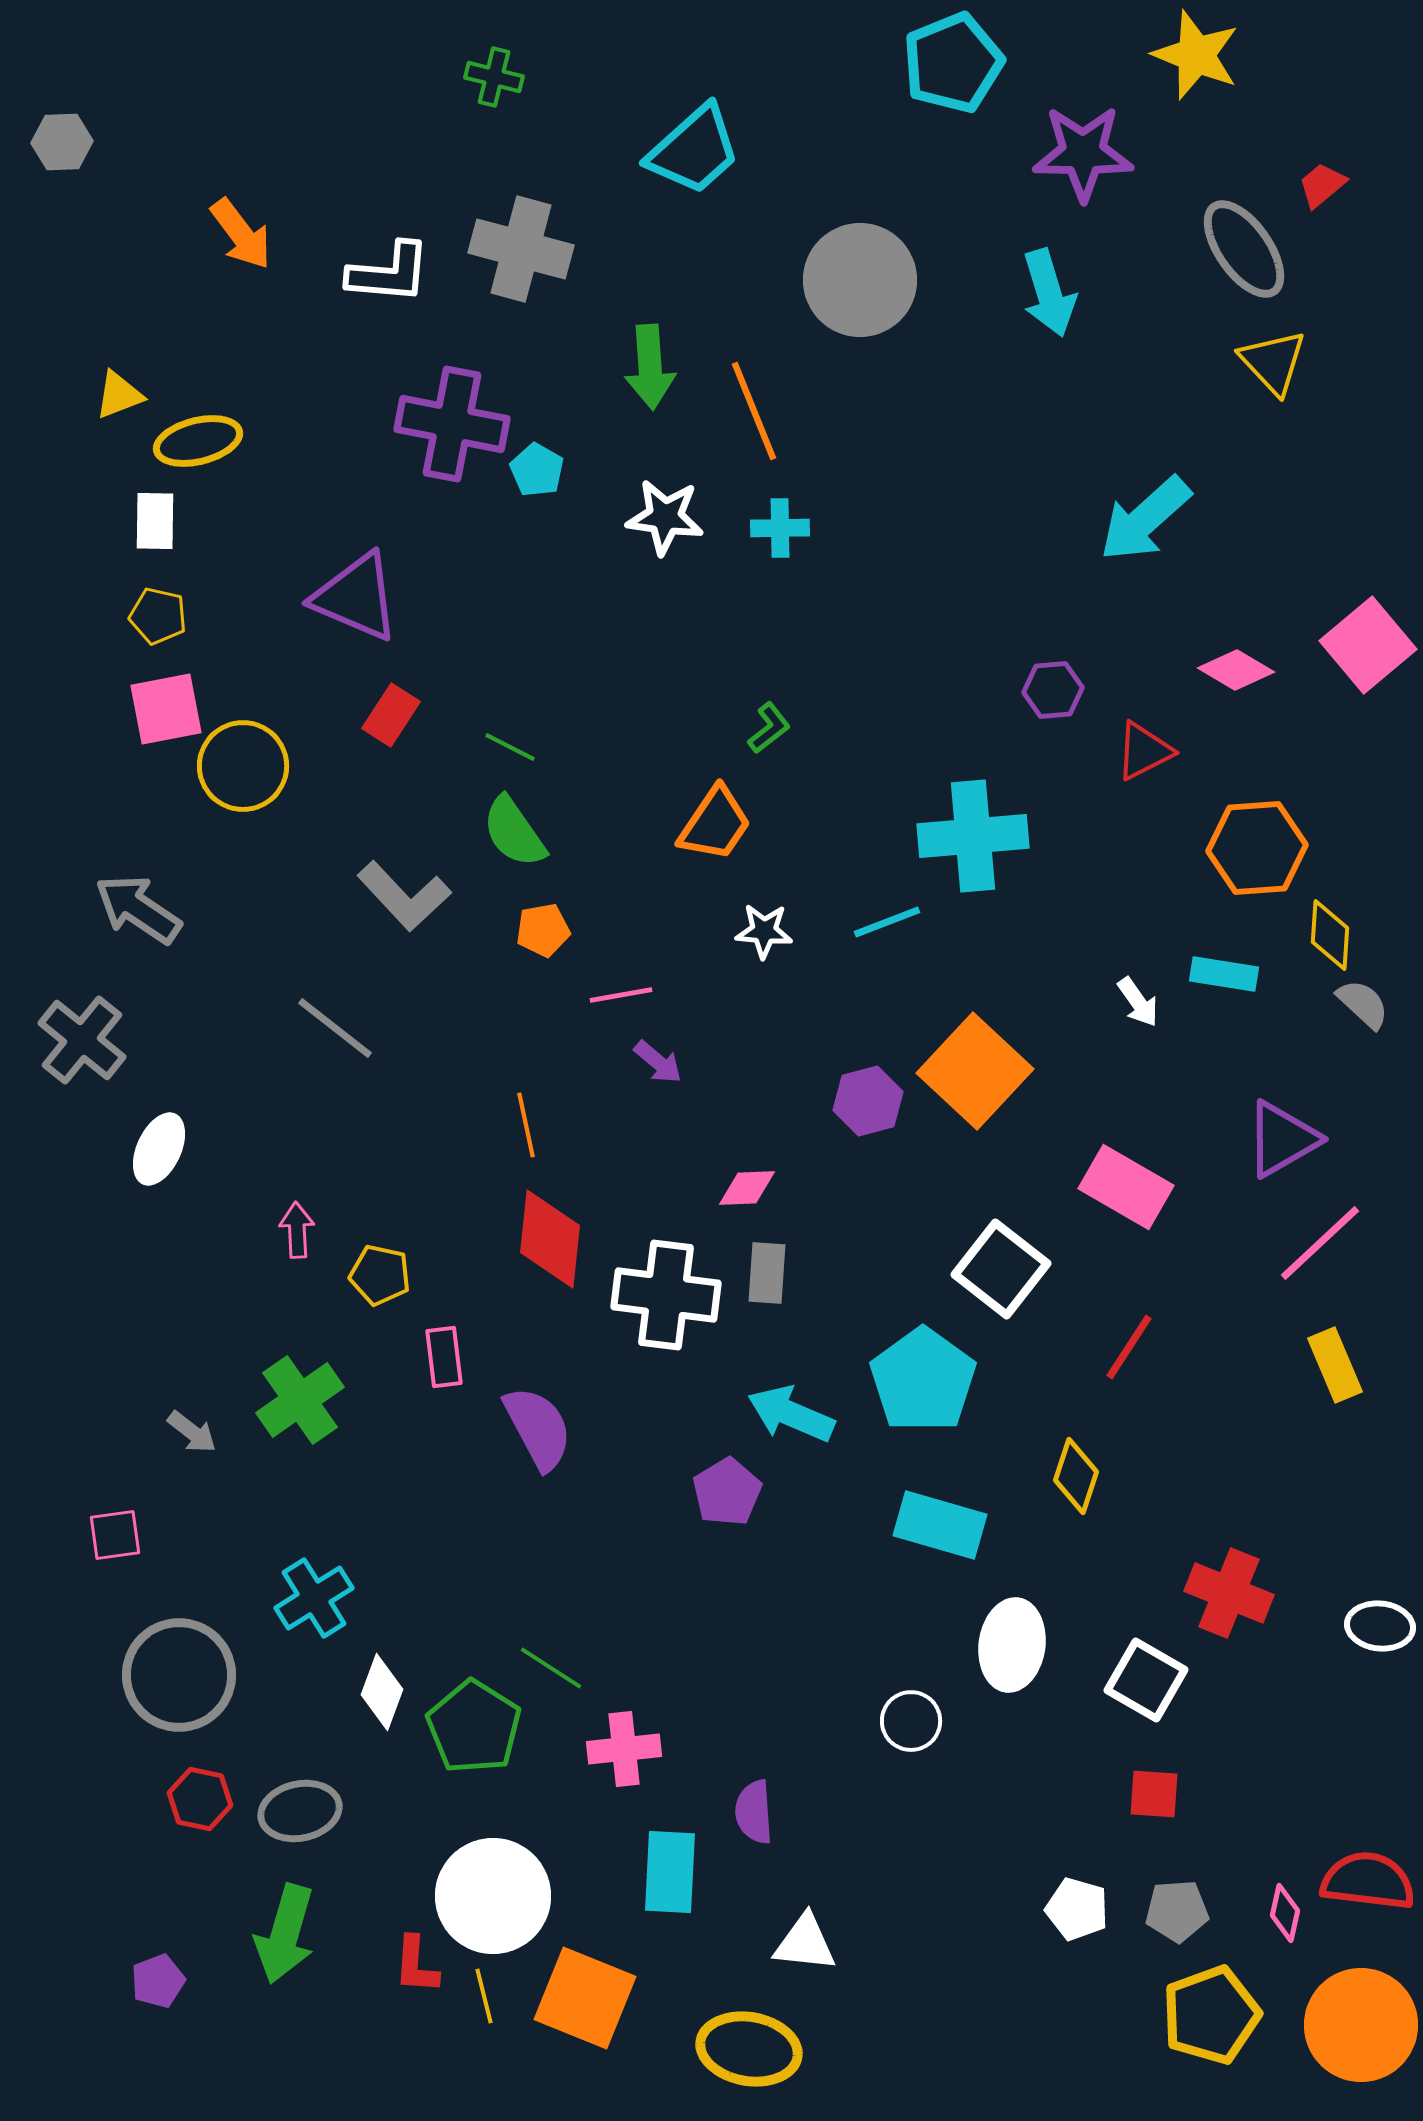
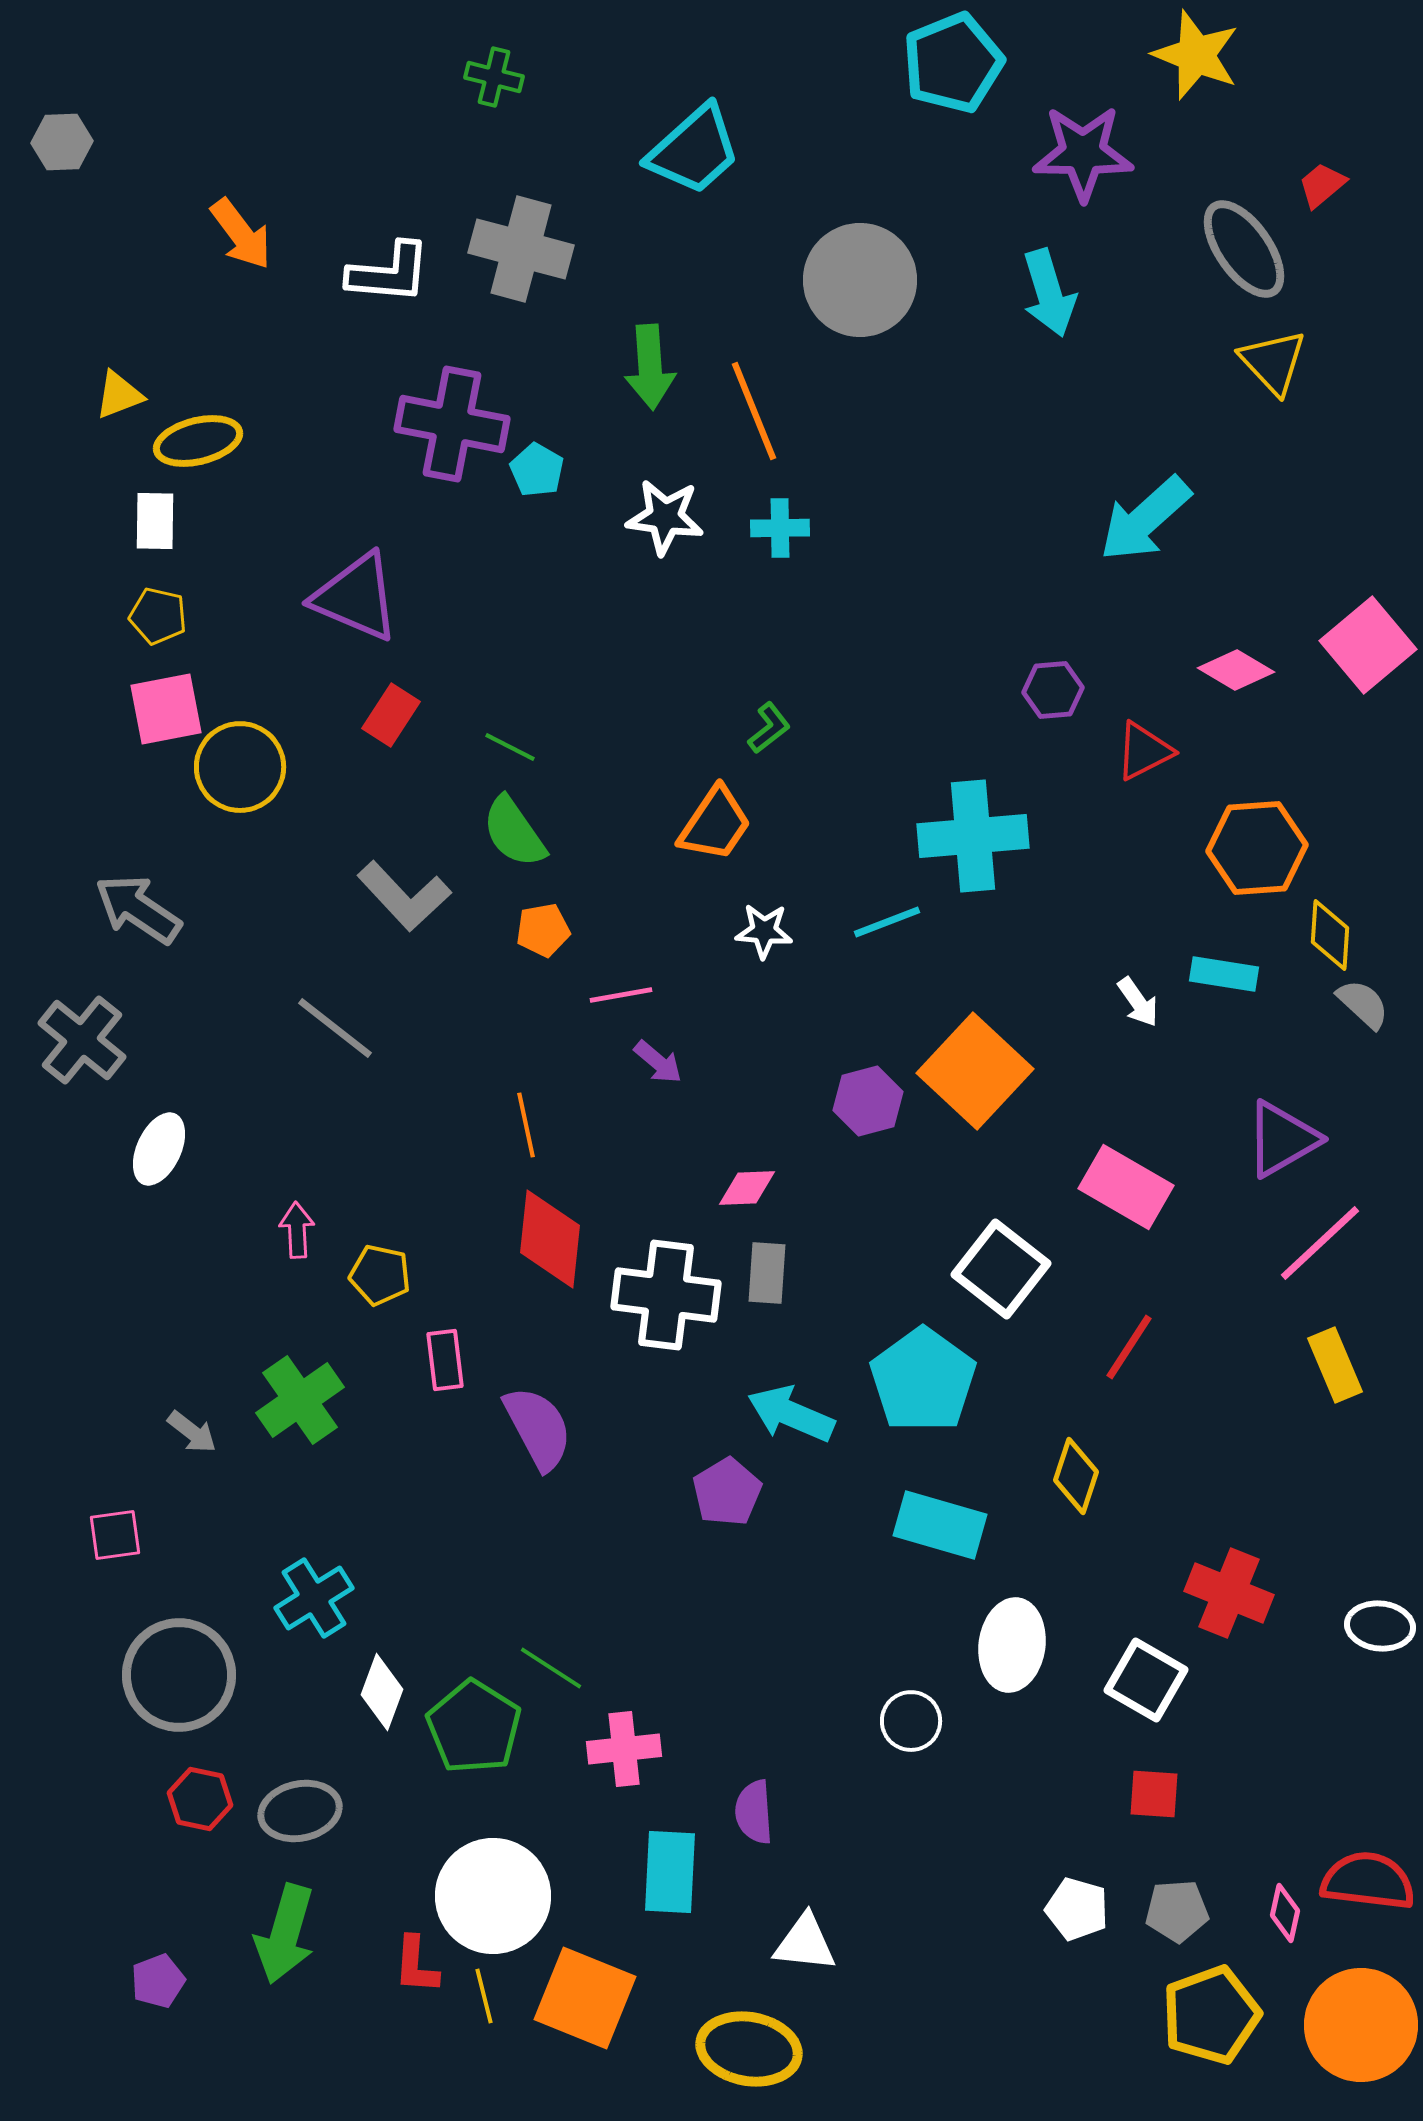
yellow circle at (243, 766): moved 3 px left, 1 px down
pink rectangle at (444, 1357): moved 1 px right, 3 px down
